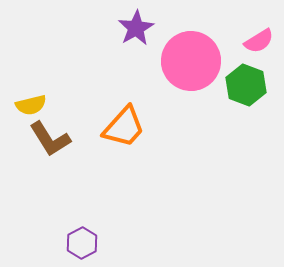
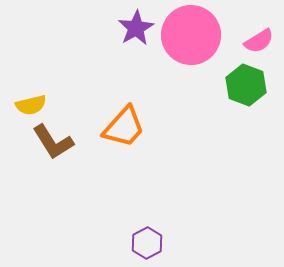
pink circle: moved 26 px up
brown L-shape: moved 3 px right, 3 px down
purple hexagon: moved 65 px right
